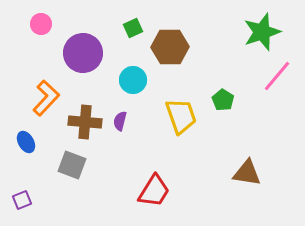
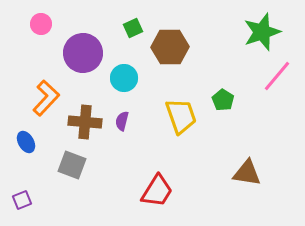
cyan circle: moved 9 px left, 2 px up
purple semicircle: moved 2 px right
red trapezoid: moved 3 px right
